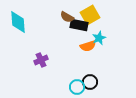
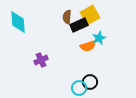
brown semicircle: rotated 64 degrees clockwise
black rectangle: rotated 36 degrees counterclockwise
cyan circle: moved 2 px right, 1 px down
